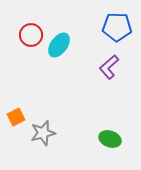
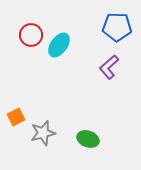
green ellipse: moved 22 px left
